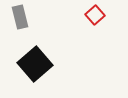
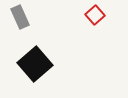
gray rectangle: rotated 10 degrees counterclockwise
